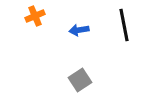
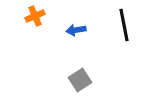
blue arrow: moved 3 px left
